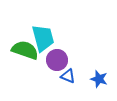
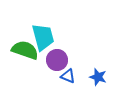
cyan trapezoid: moved 1 px up
blue star: moved 1 px left, 2 px up
